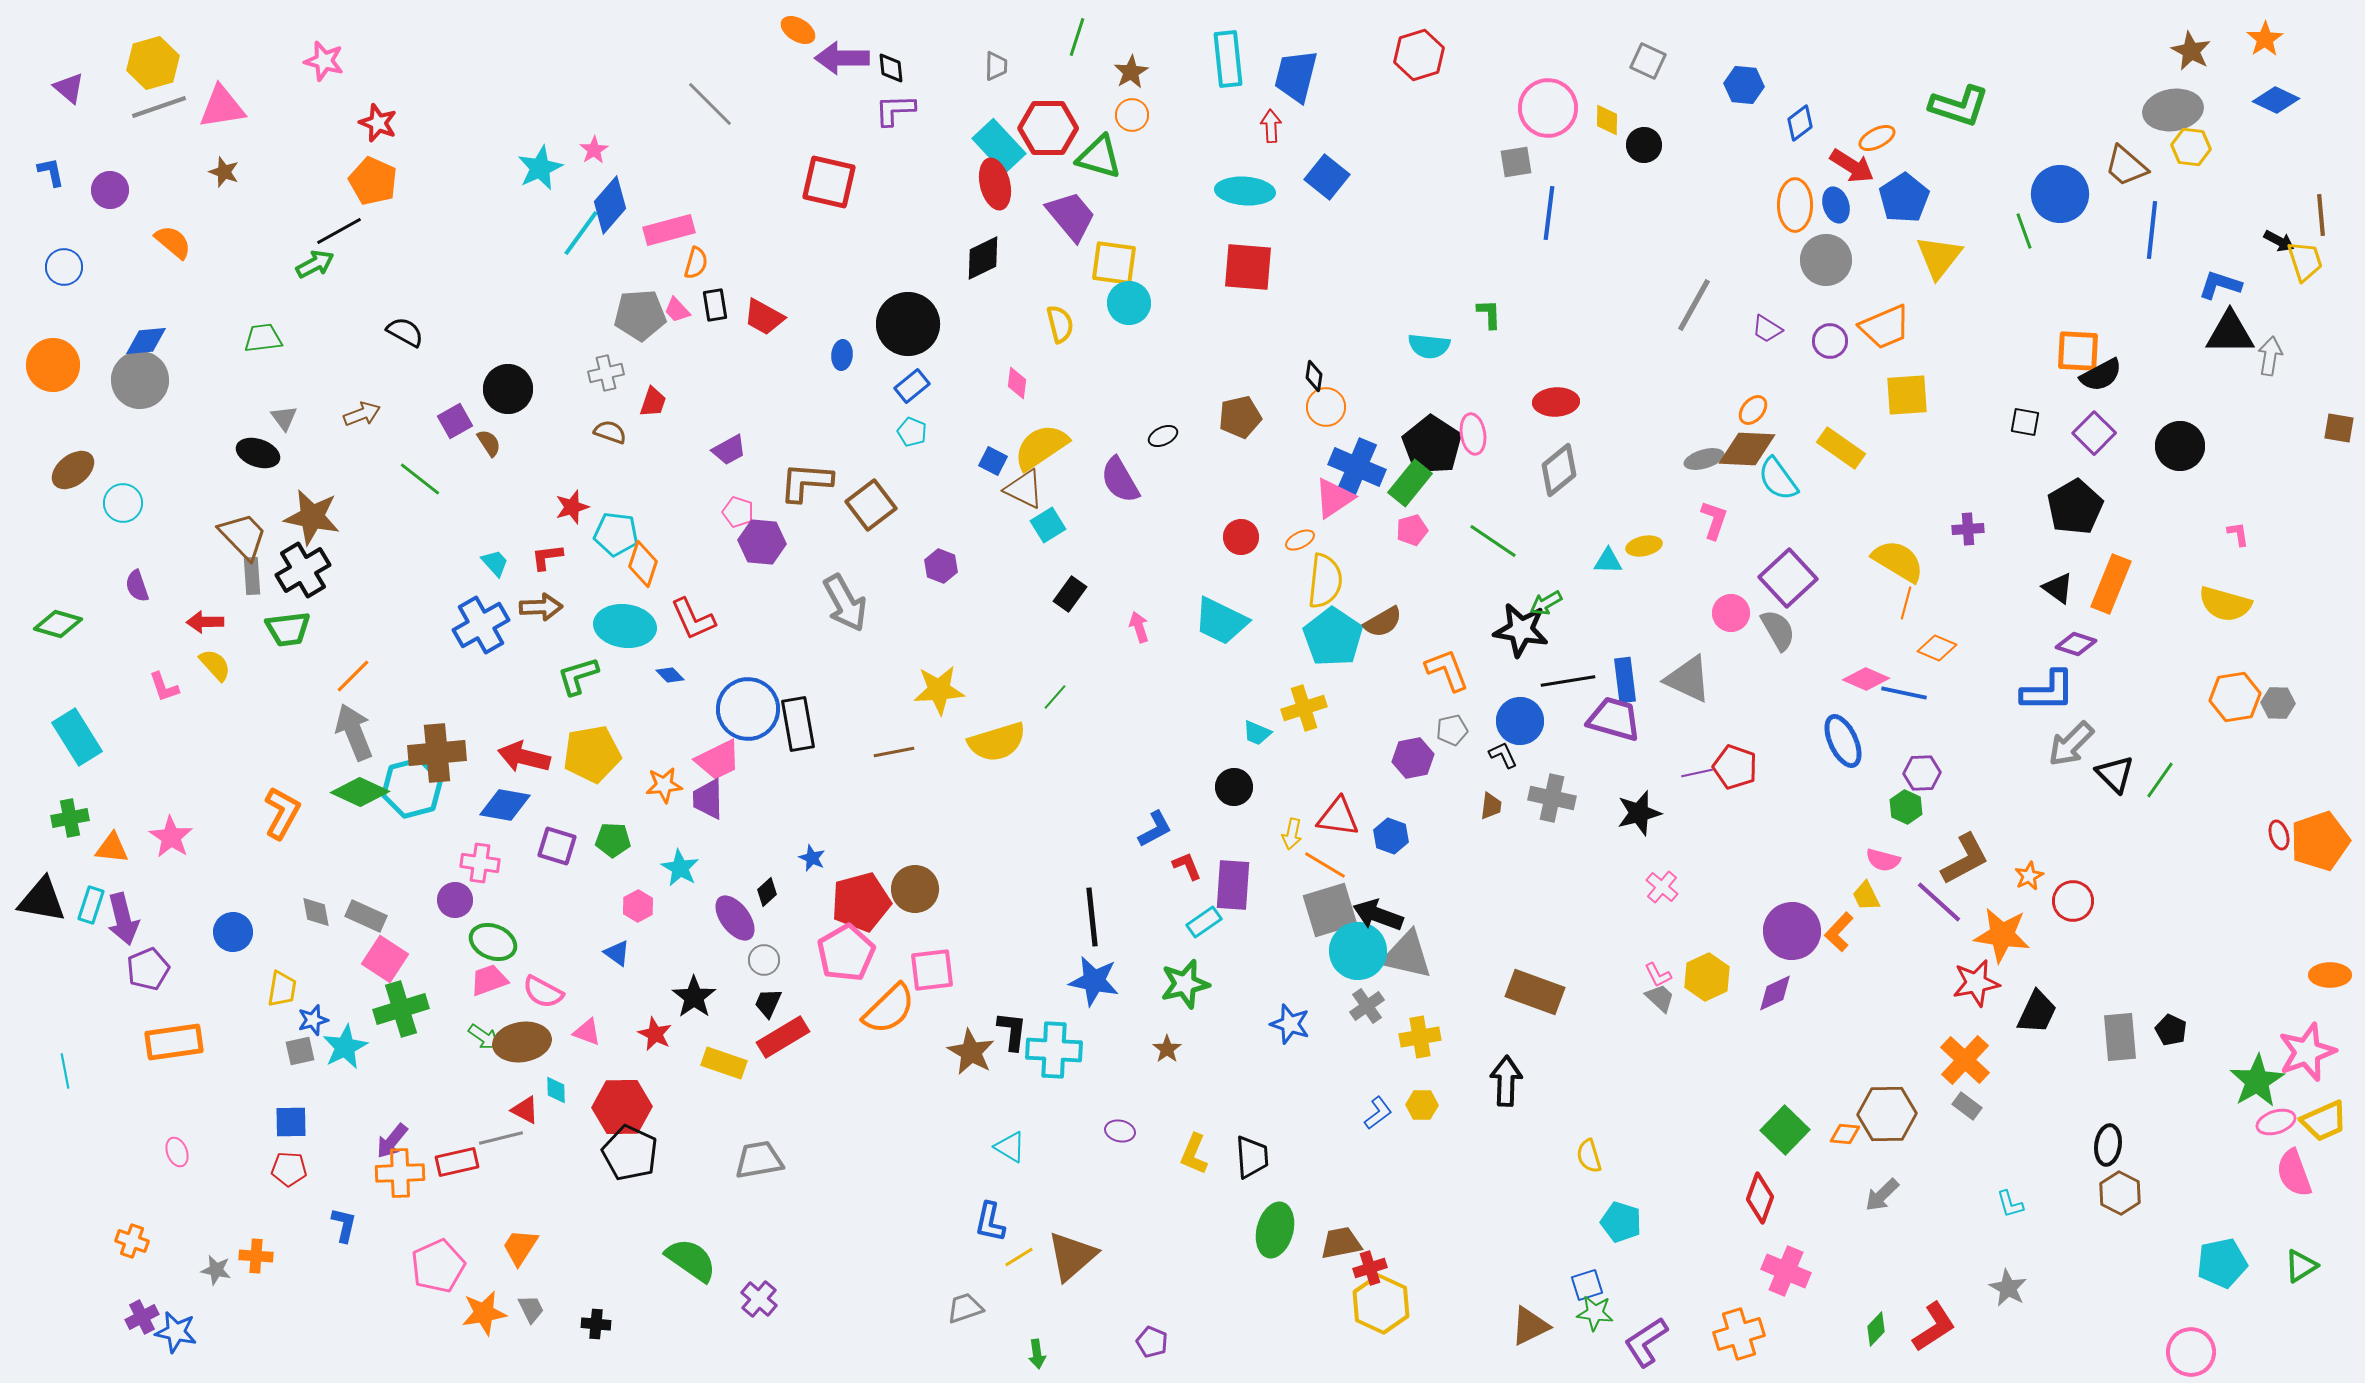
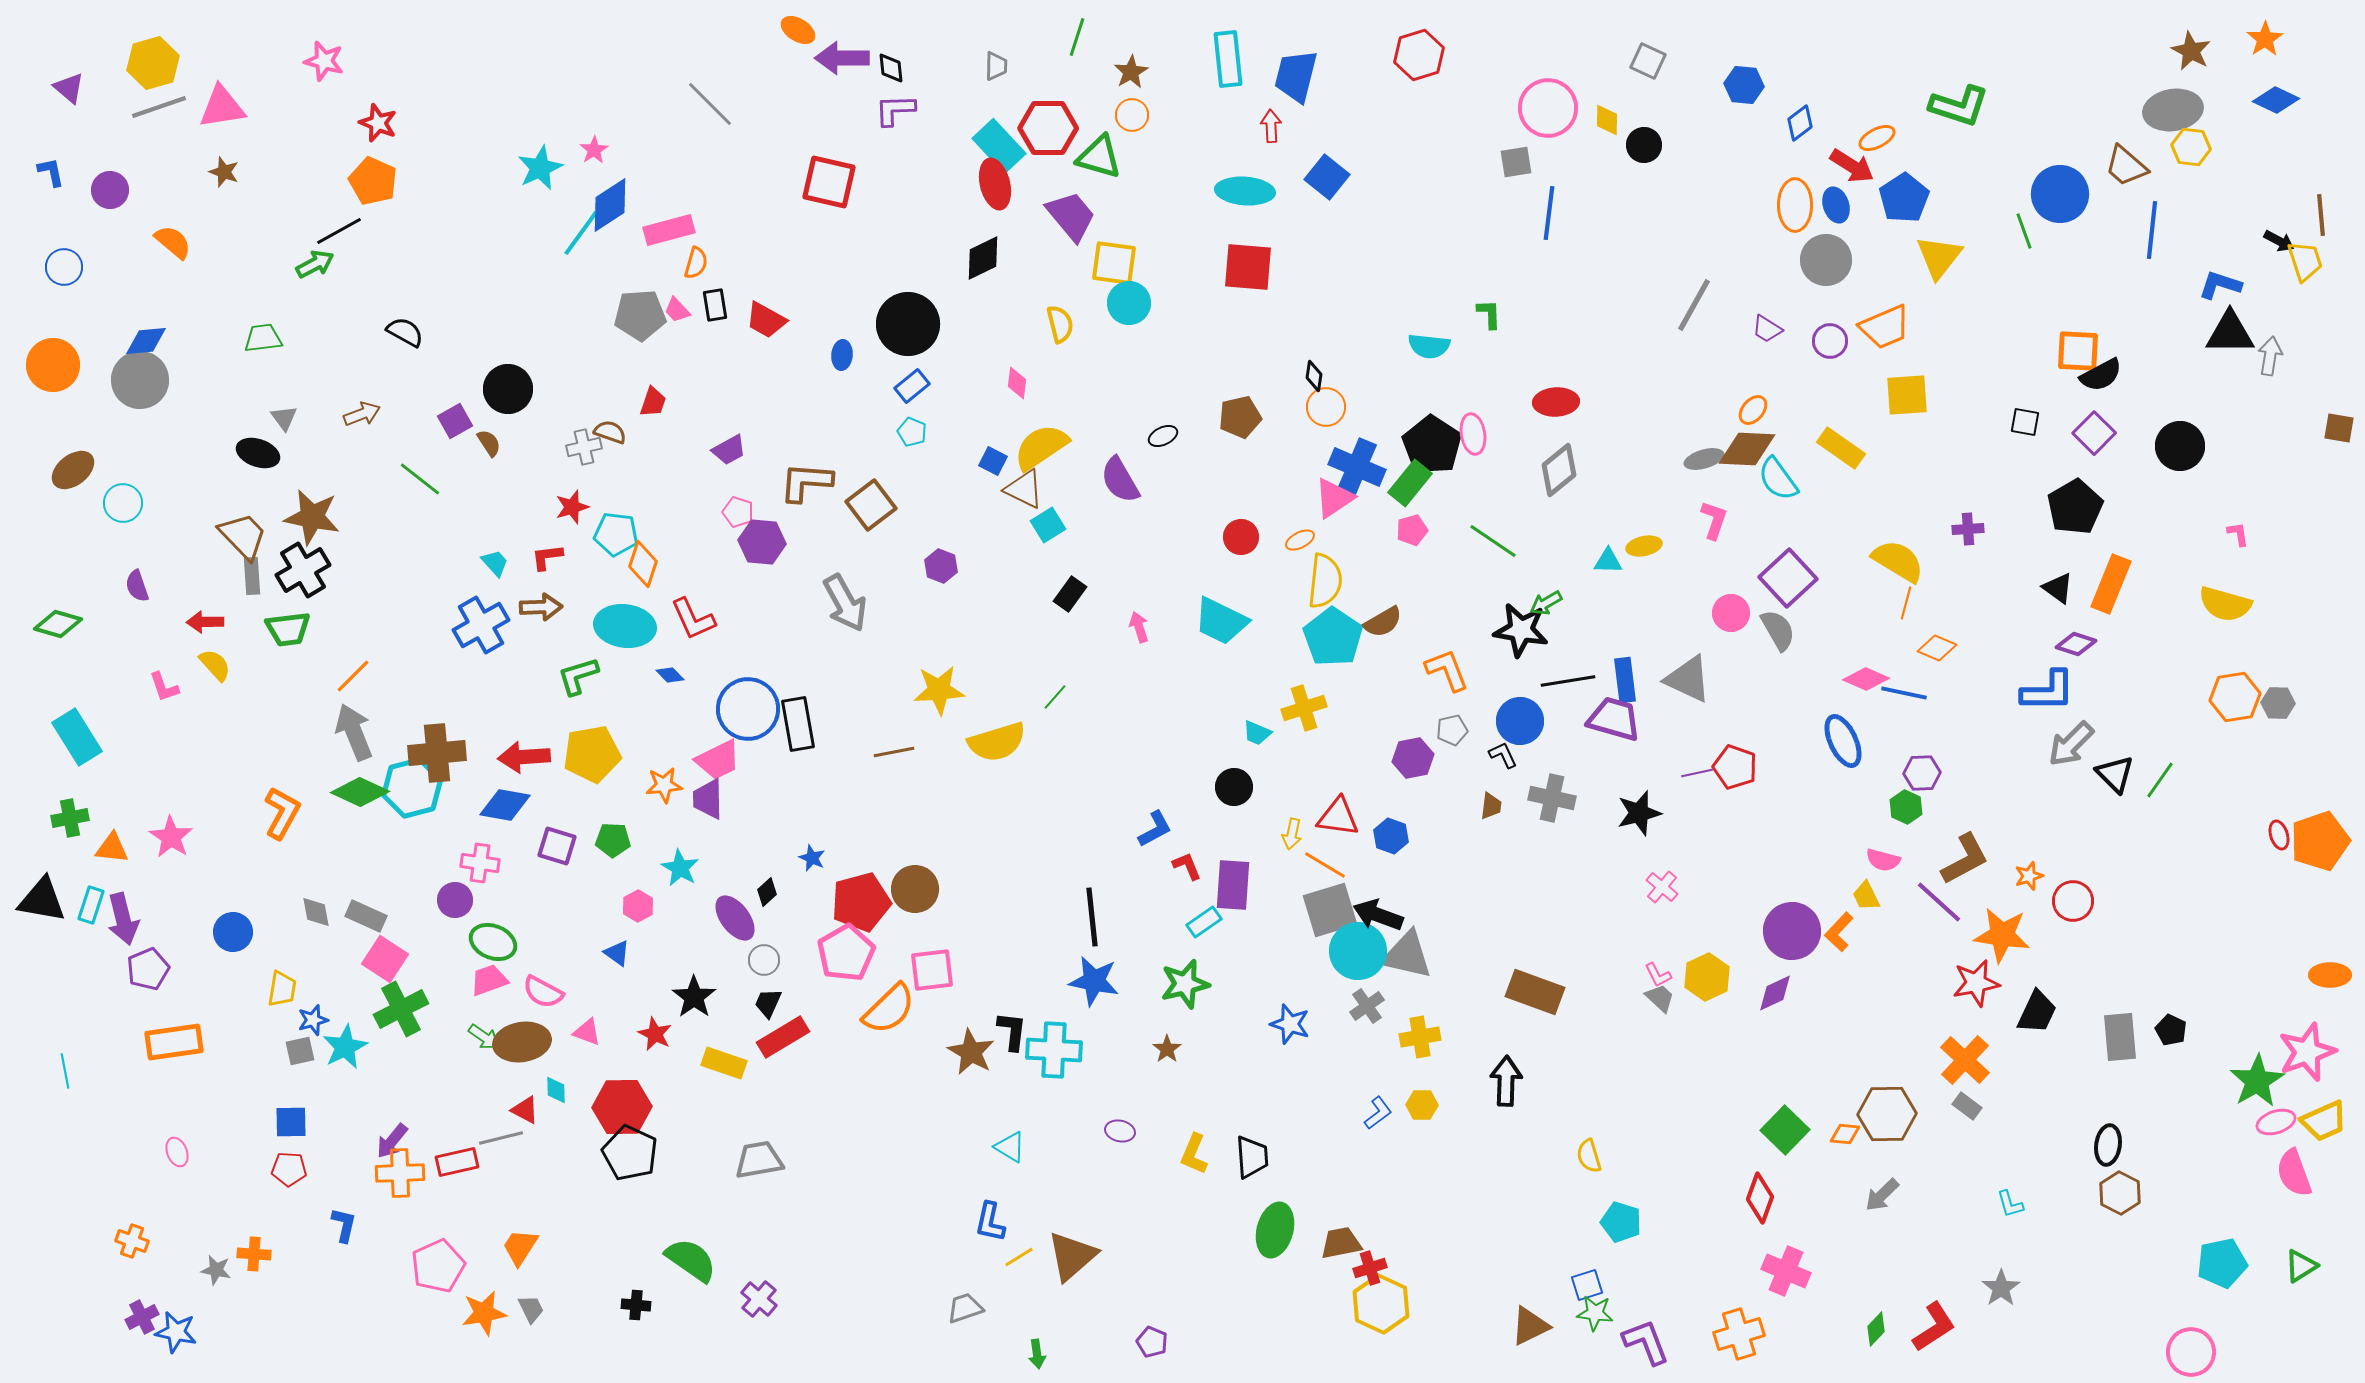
blue diamond at (610, 205): rotated 16 degrees clockwise
red trapezoid at (764, 317): moved 2 px right, 3 px down
gray cross at (606, 373): moved 22 px left, 74 px down
red arrow at (524, 757): rotated 18 degrees counterclockwise
orange star at (2029, 876): rotated 8 degrees clockwise
green cross at (401, 1009): rotated 10 degrees counterclockwise
orange cross at (256, 1256): moved 2 px left, 2 px up
gray star at (2008, 1288): moved 7 px left; rotated 9 degrees clockwise
black cross at (596, 1324): moved 40 px right, 19 px up
purple L-shape at (1646, 1342): rotated 102 degrees clockwise
